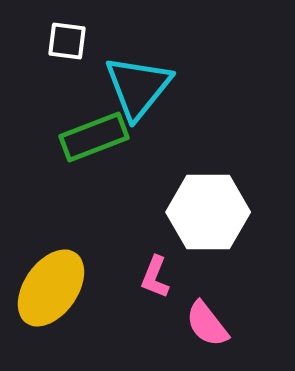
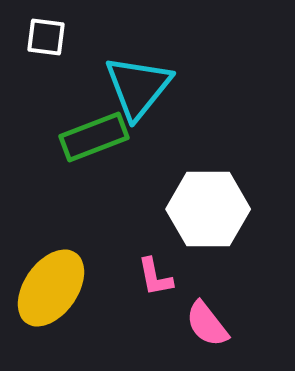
white square: moved 21 px left, 4 px up
white hexagon: moved 3 px up
pink L-shape: rotated 33 degrees counterclockwise
